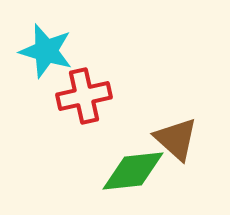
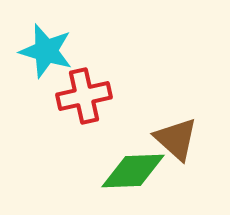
green diamond: rotated 4 degrees clockwise
